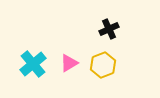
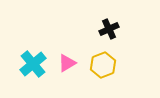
pink triangle: moved 2 px left
